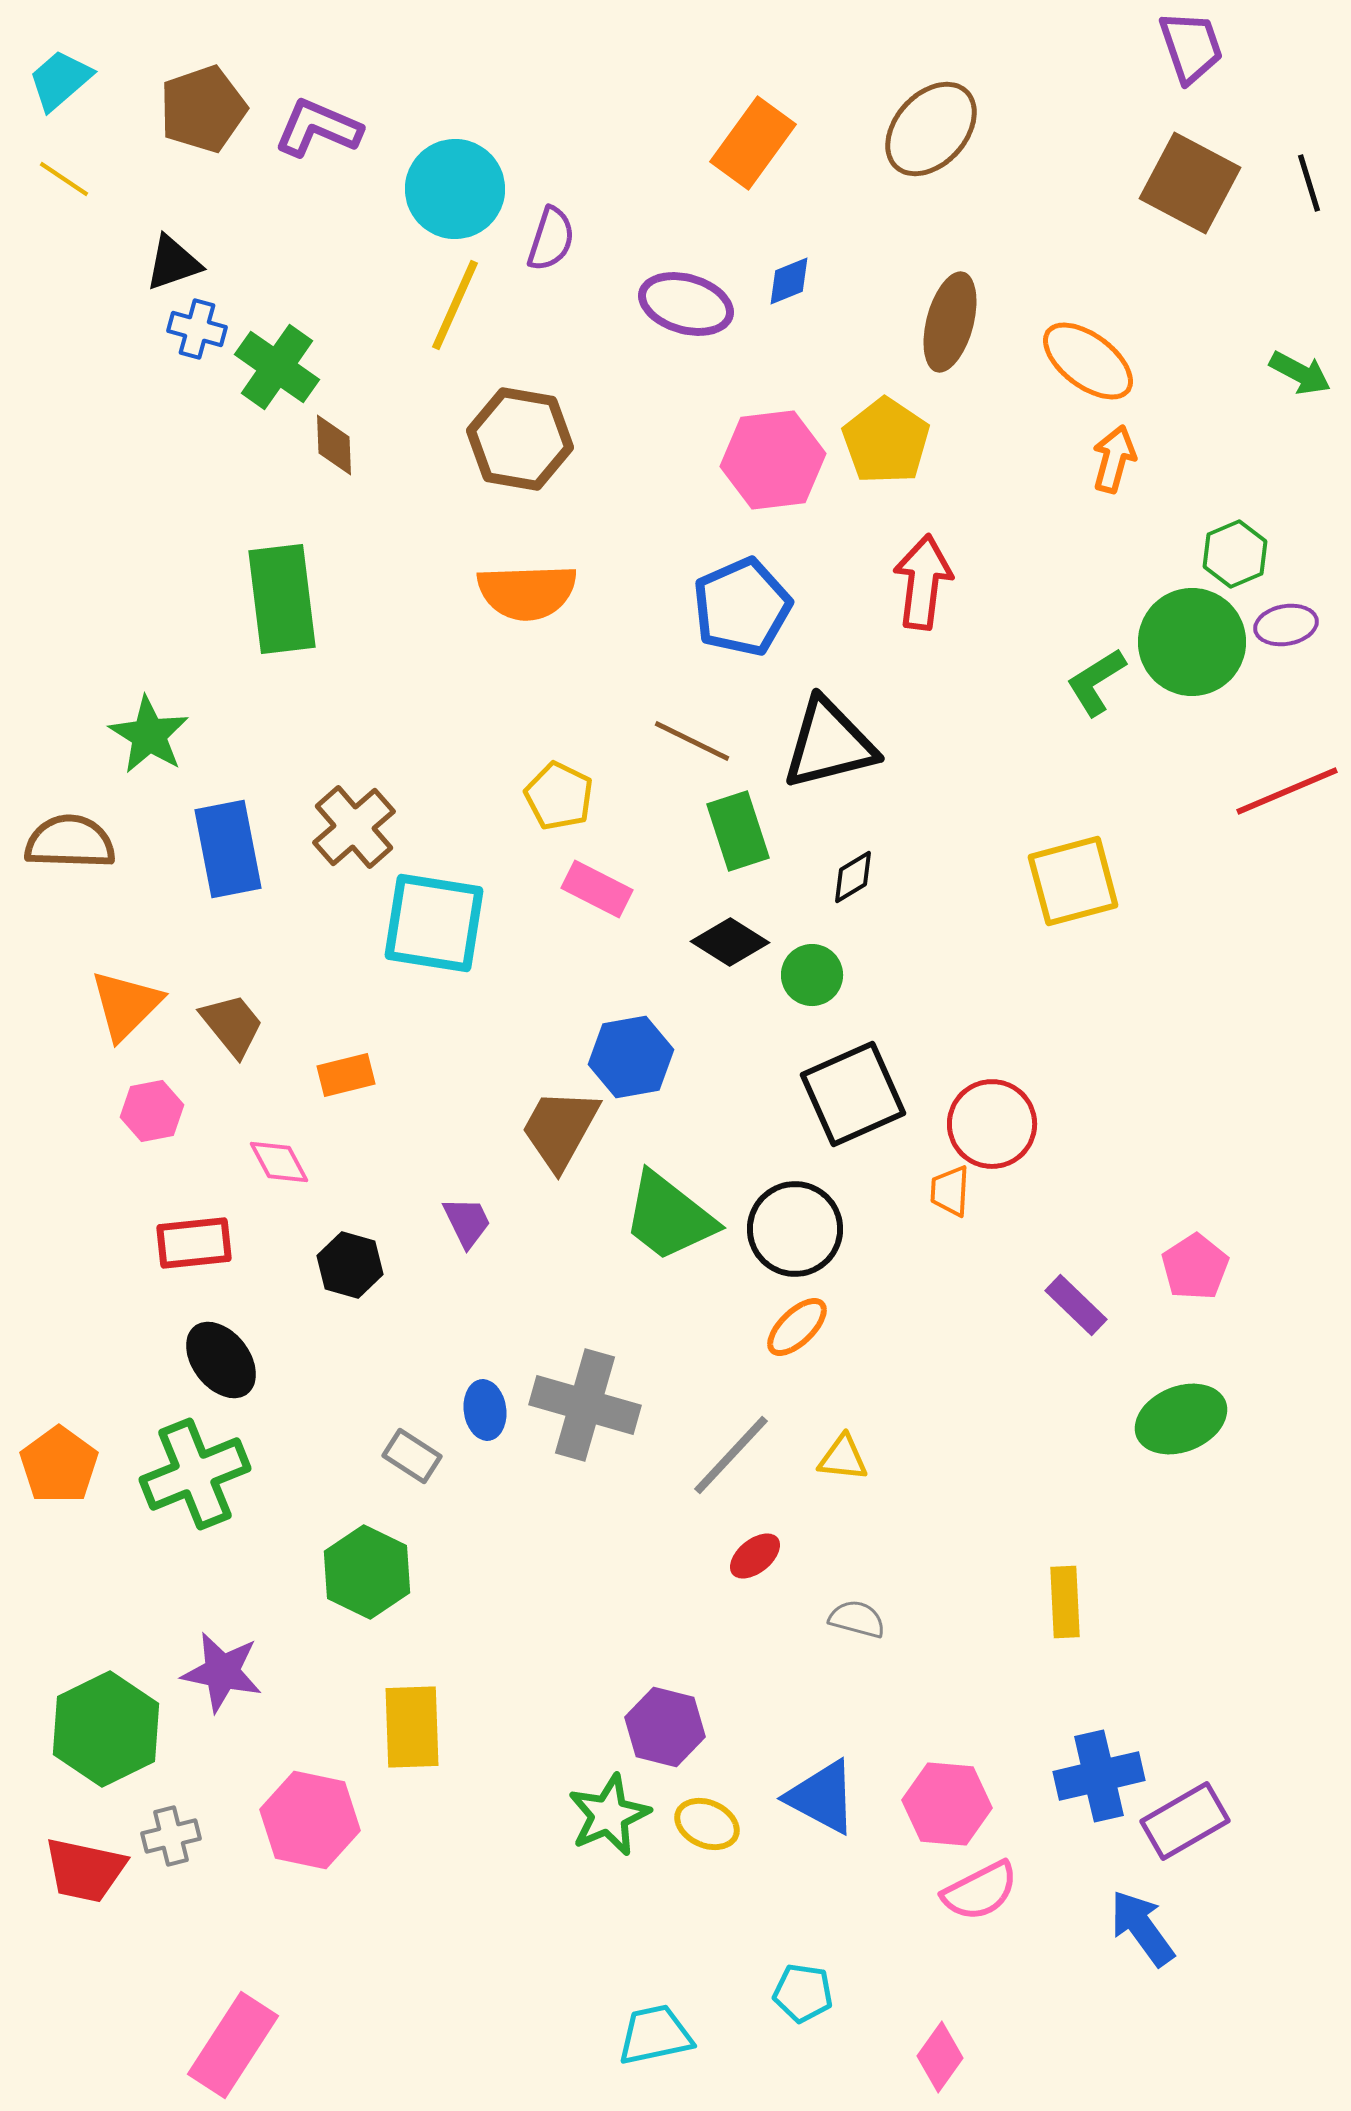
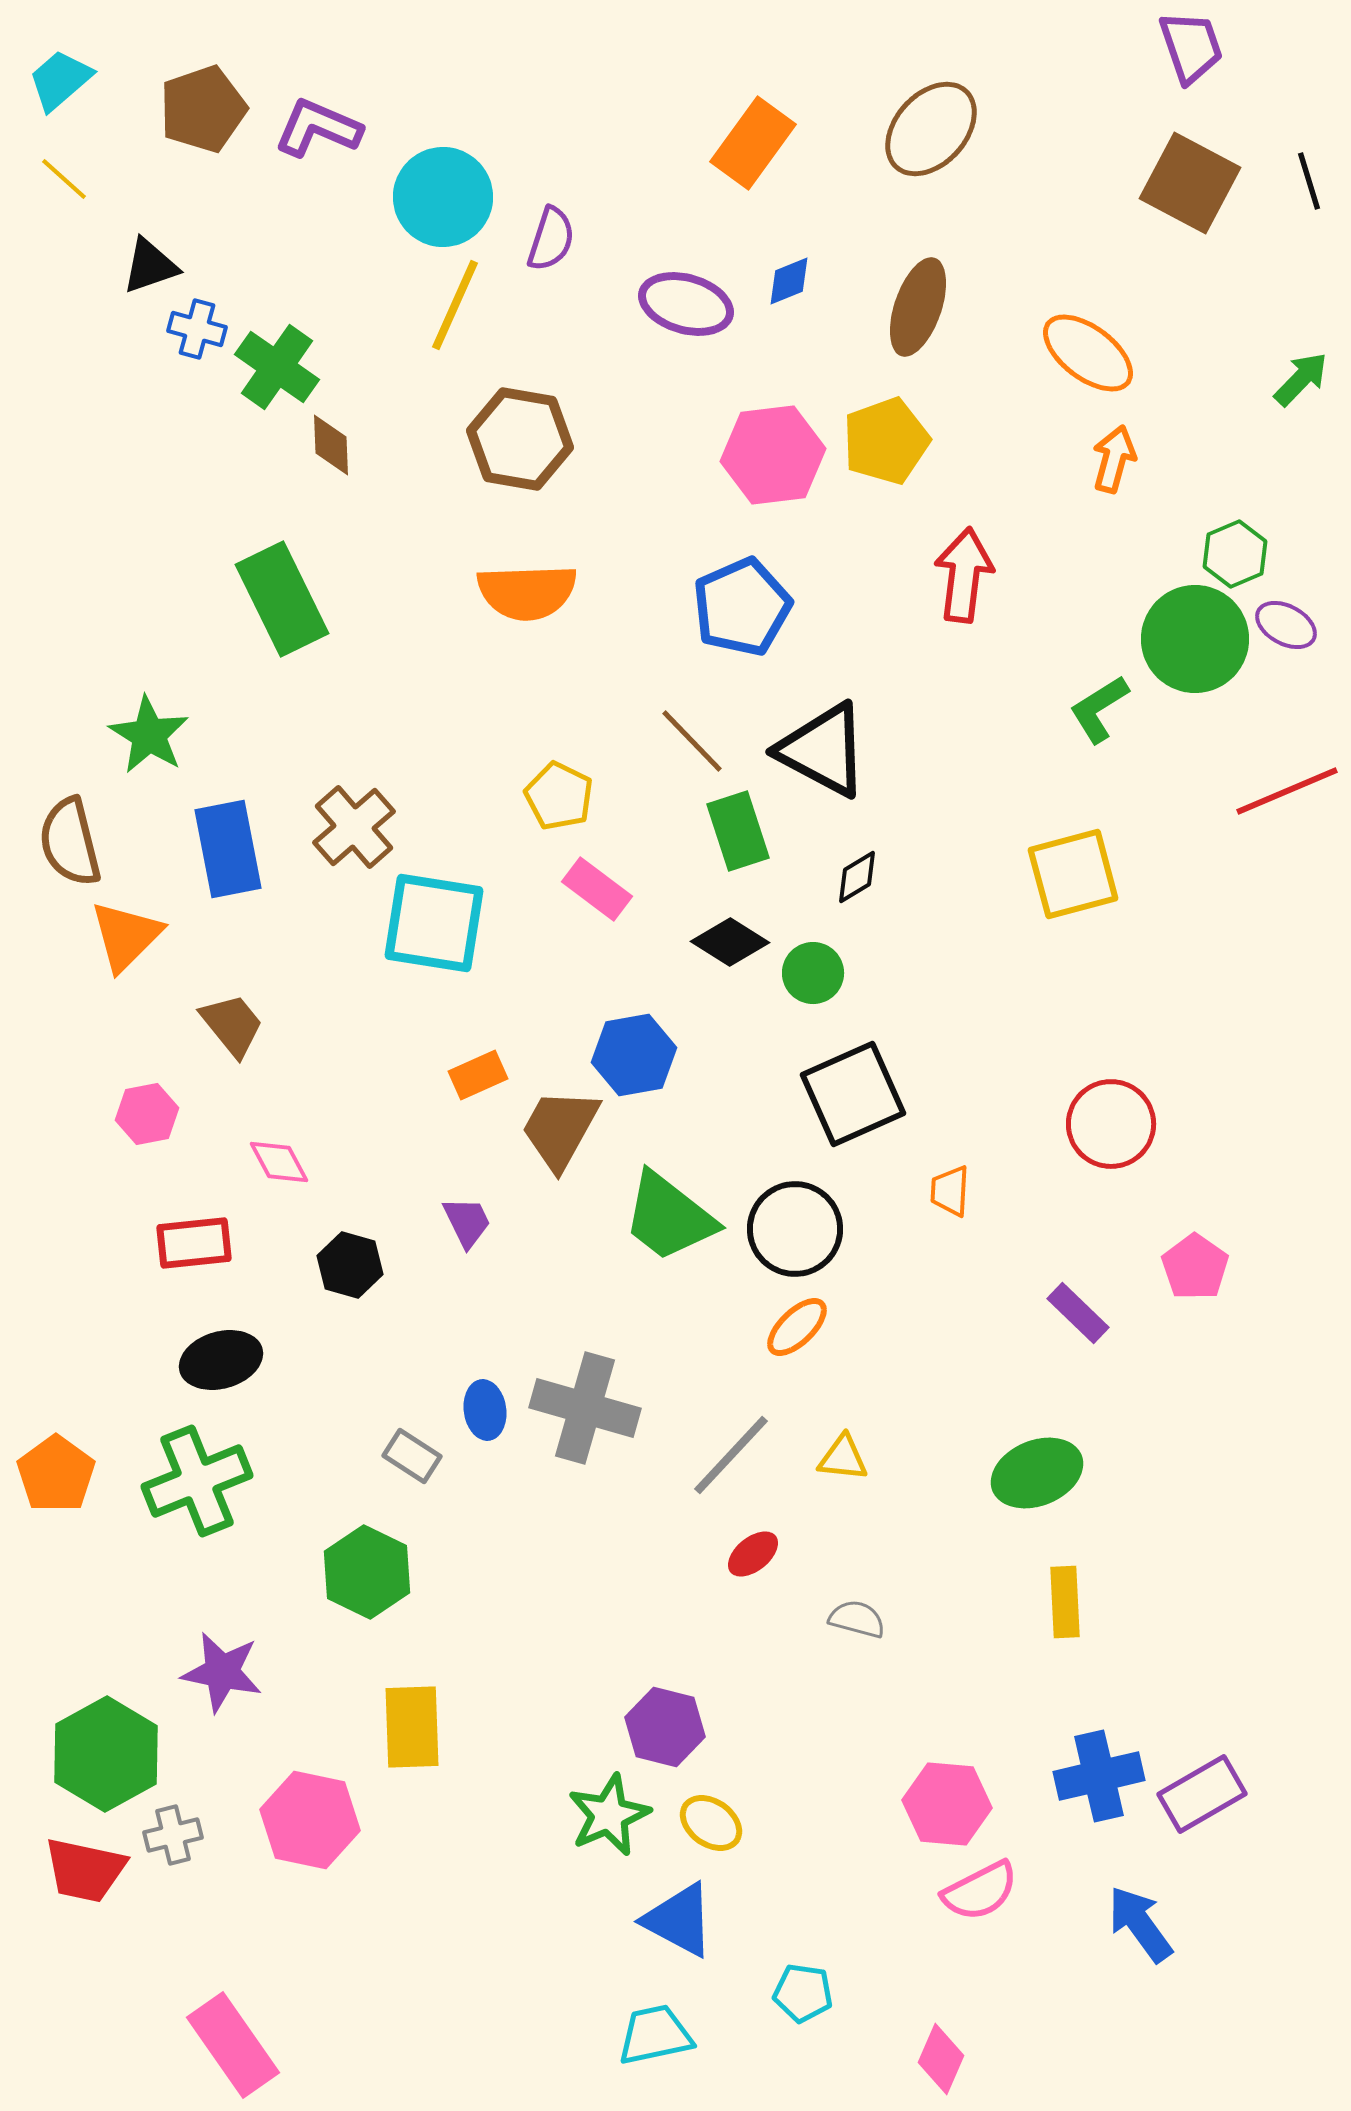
yellow line at (64, 179): rotated 8 degrees clockwise
black line at (1309, 183): moved 2 px up
cyan circle at (455, 189): moved 12 px left, 8 px down
black triangle at (173, 263): moved 23 px left, 3 px down
brown ellipse at (950, 322): moved 32 px left, 15 px up; rotated 4 degrees clockwise
orange ellipse at (1088, 361): moved 8 px up
green arrow at (1300, 373): moved 1 px right, 6 px down; rotated 74 degrees counterclockwise
yellow pentagon at (886, 441): rotated 18 degrees clockwise
brown diamond at (334, 445): moved 3 px left
pink hexagon at (773, 460): moved 5 px up
red arrow at (923, 582): moved 41 px right, 7 px up
green rectangle at (282, 599): rotated 19 degrees counterclockwise
purple ellipse at (1286, 625): rotated 38 degrees clockwise
green circle at (1192, 642): moved 3 px right, 3 px up
green L-shape at (1096, 682): moved 3 px right, 27 px down
brown line at (692, 741): rotated 20 degrees clockwise
black triangle at (829, 744): moved 6 px left, 6 px down; rotated 42 degrees clockwise
brown semicircle at (70, 842): rotated 106 degrees counterclockwise
black diamond at (853, 877): moved 4 px right
yellow square at (1073, 881): moved 7 px up
pink rectangle at (597, 889): rotated 10 degrees clockwise
green circle at (812, 975): moved 1 px right, 2 px up
orange triangle at (126, 1005): moved 69 px up
blue hexagon at (631, 1057): moved 3 px right, 2 px up
orange rectangle at (346, 1075): moved 132 px right; rotated 10 degrees counterclockwise
pink hexagon at (152, 1111): moved 5 px left, 3 px down
red circle at (992, 1124): moved 119 px right
pink pentagon at (1195, 1267): rotated 4 degrees counterclockwise
purple rectangle at (1076, 1305): moved 2 px right, 8 px down
black ellipse at (221, 1360): rotated 68 degrees counterclockwise
gray cross at (585, 1405): moved 3 px down
green ellipse at (1181, 1419): moved 144 px left, 54 px down
orange pentagon at (59, 1465): moved 3 px left, 9 px down
green cross at (195, 1474): moved 2 px right, 7 px down
red ellipse at (755, 1556): moved 2 px left, 2 px up
green hexagon at (106, 1729): moved 25 px down; rotated 3 degrees counterclockwise
blue triangle at (822, 1797): moved 143 px left, 123 px down
purple rectangle at (1185, 1821): moved 17 px right, 27 px up
yellow ellipse at (707, 1824): moved 4 px right, 1 px up; rotated 12 degrees clockwise
gray cross at (171, 1836): moved 2 px right, 1 px up
blue arrow at (1142, 1928): moved 2 px left, 4 px up
pink rectangle at (233, 2045): rotated 68 degrees counterclockwise
pink diamond at (940, 2057): moved 1 px right, 2 px down; rotated 12 degrees counterclockwise
